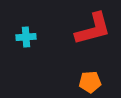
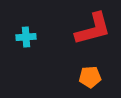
orange pentagon: moved 5 px up
